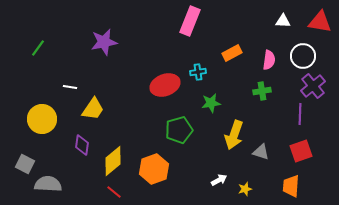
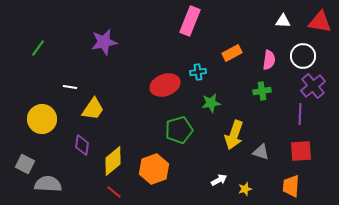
red square: rotated 15 degrees clockwise
